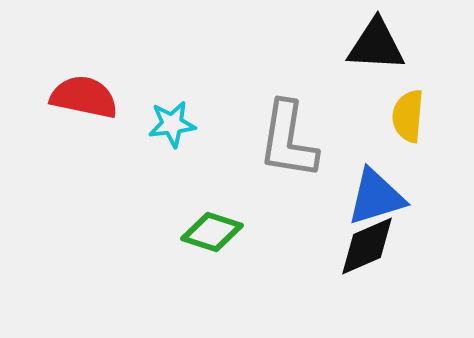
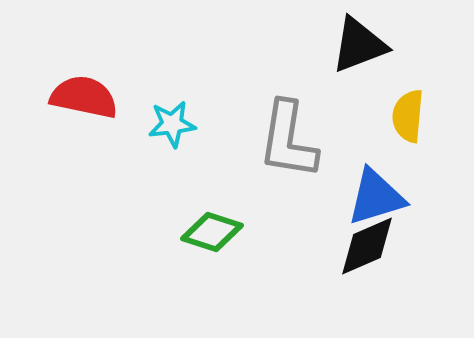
black triangle: moved 17 px left; rotated 24 degrees counterclockwise
